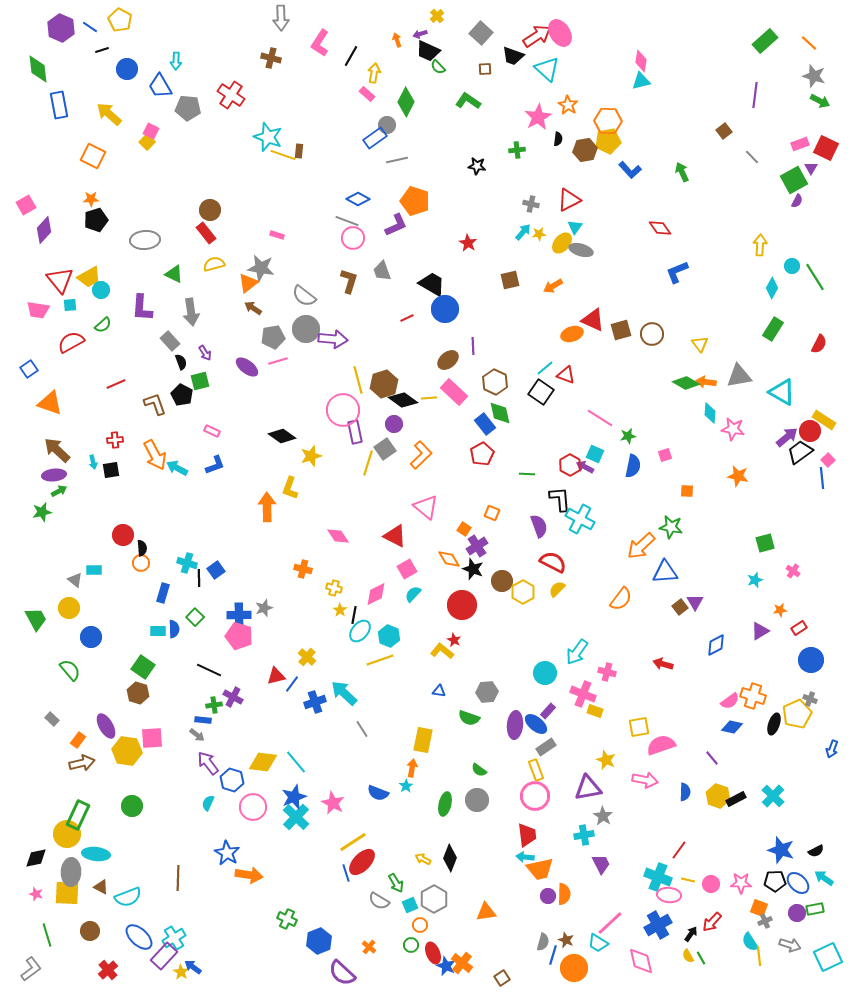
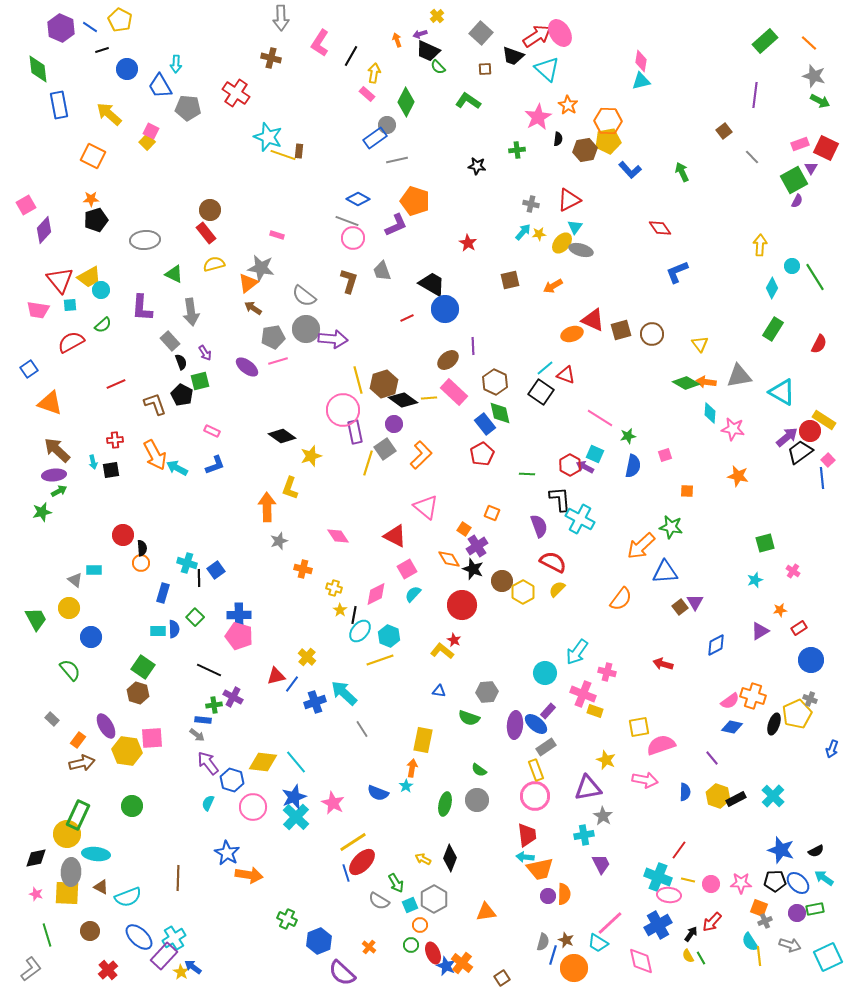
cyan arrow at (176, 61): moved 3 px down
red cross at (231, 95): moved 5 px right, 2 px up
gray star at (264, 608): moved 15 px right, 67 px up
